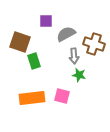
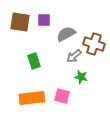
purple square: moved 2 px left, 1 px up
brown square: moved 20 px up; rotated 10 degrees counterclockwise
gray arrow: rotated 56 degrees clockwise
green star: moved 2 px right, 2 px down
